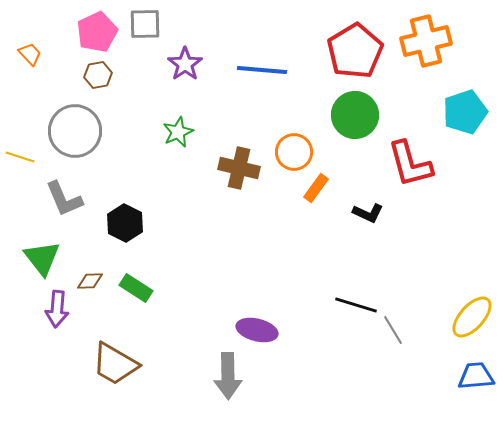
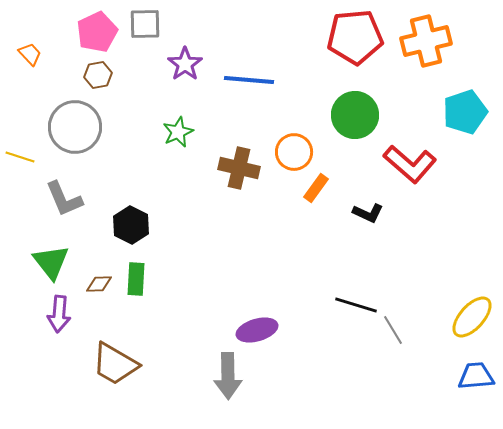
red pentagon: moved 14 px up; rotated 26 degrees clockwise
blue line: moved 13 px left, 10 px down
gray circle: moved 4 px up
red L-shape: rotated 34 degrees counterclockwise
black hexagon: moved 6 px right, 2 px down
green triangle: moved 9 px right, 4 px down
brown diamond: moved 9 px right, 3 px down
green rectangle: moved 9 px up; rotated 60 degrees clockwise
purple arrow: moved 2 px right, 5 px down
purple ellipse: rotated 30 degrees counterclockwise
